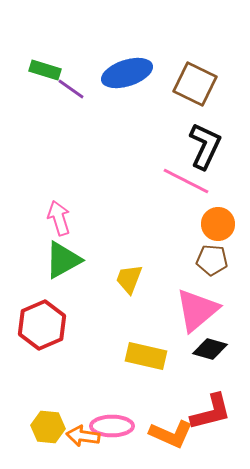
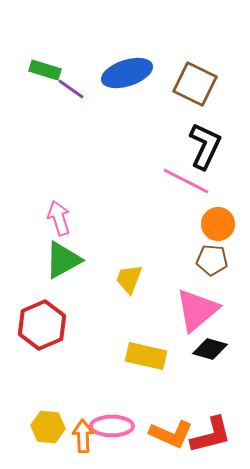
red L-shape: moved 23 px down
orange arrow: rotated 80 degrees clockwise
